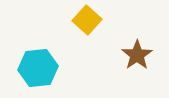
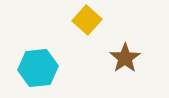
brown star: moved 12 px left, 3 px down
